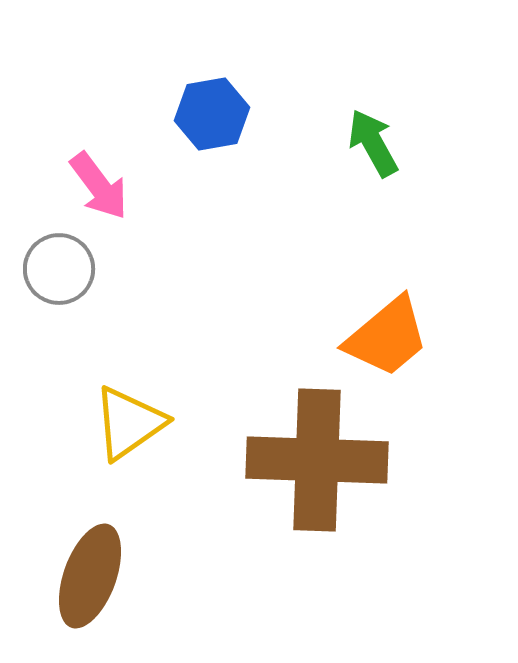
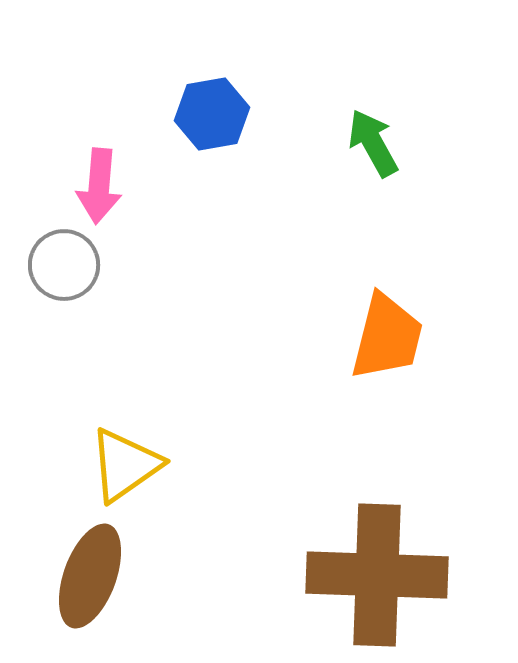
pink arrow: rotated 42 degrees clockwise
gray circle: moved 5 px right, 4 px up
orange trapezoid: rotated 36 degrees counterclockwise
yellow triangle: moved 4 px left, 42 px down
brown cross: moved 60 px right, 115 px down
